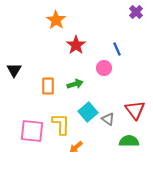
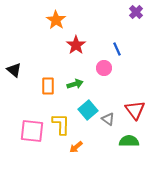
black triangle: rotated 21 degrees counterclockwise
cyan square: moved 2 px up
